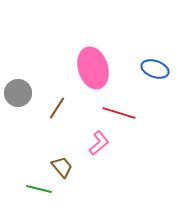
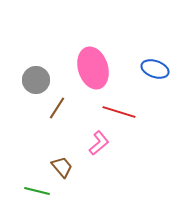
gray circle: moved 18 px right, 13 px up
red line: moved 1 px up
green line: moved 2 px left, 2 px down
